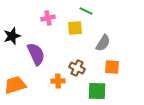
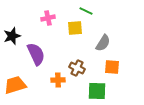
orange cross: moved 1 px up
